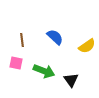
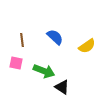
black triangle: moved 9 px left, 7 px down; rotated 21 degrees counterclockwise
